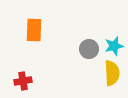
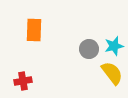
yellow semicircle: rotated 35 degrees counterclockwise
